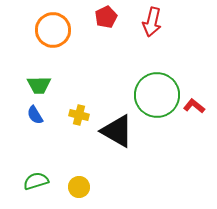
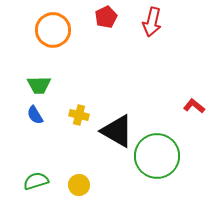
green circle: moved 61 px down
yellow circle: moved 2 px up
